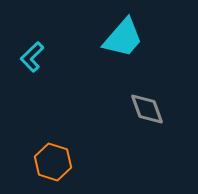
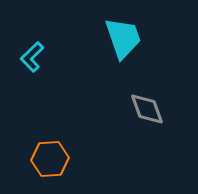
cyan trapezoid: rotated 60 degrees counterclockwise
orange hexagon: moved 3 px left, 3 px up; rotated 21 degrees counterclockwise
